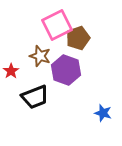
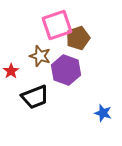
pink square: rotated 8 degrees clockwise
